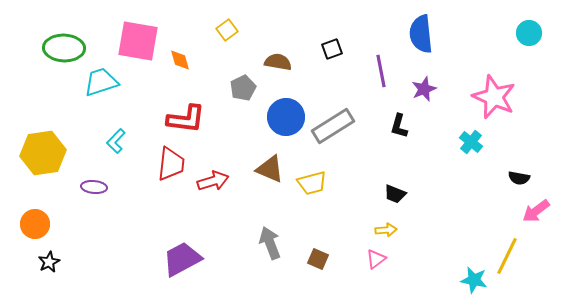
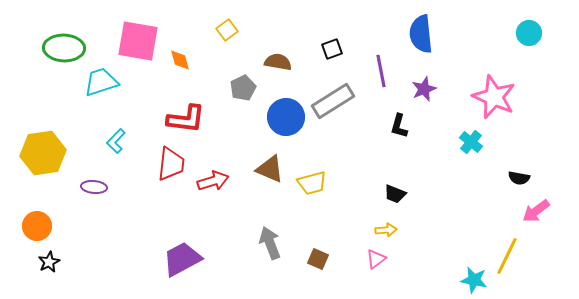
gray rectangle: moved 25 px up
orange circle: moved 2 px right, 2 px down
